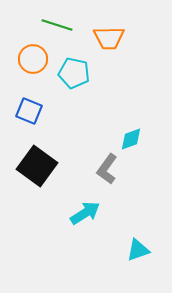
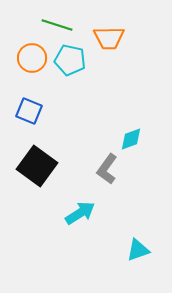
orange circle: moved 1 px left, 1 px up
cyan pentagon: moved 4 px left, 13 px up
cyan arrow: moved 5 px left
